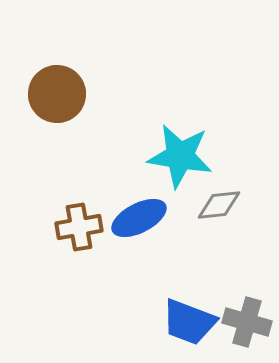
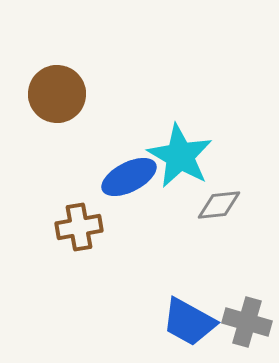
cyan star: rotated 20 degrees clockwise
blue ellipse: moved 10 px left, 41 px up
blue trapezoid: rotated 8 degrees clockwise
